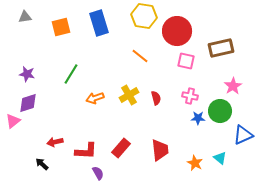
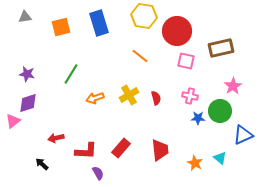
red arrow: moved 1 px right, 4 px up
